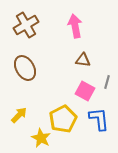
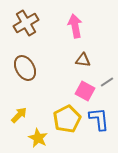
brown cross: moved 2 px up
gray line: rotated 40 degrees clockwise
yellow pentagon: moved 4 px right
yellow star: moved 3 px left
